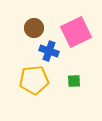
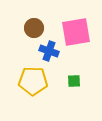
pink square: rotated 16 degrees clockwise
yellow pentagon: moved 1 px left, 1 px down; rotated 8 degrees clockwise
